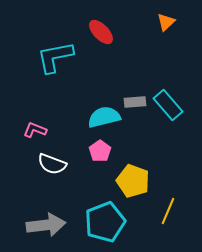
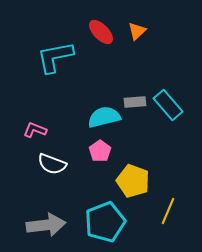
orange triangle: moved 29 px left, 9 px down
